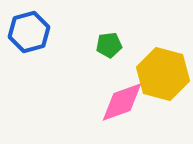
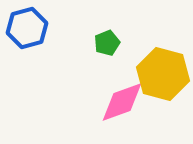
blue hexagon: moved 2 px left, 4 px up
green pentagon: moved 2 px left, 2 px up; rotated 15 degrees counterclockwise
